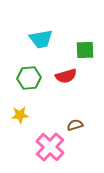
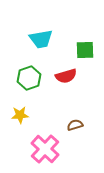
green hexagon: rotated 15 degrees counterclockwise
pink cross: moved 5 px left, 2 px down
